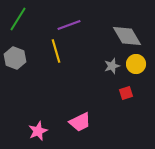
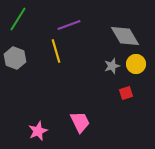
gray diamond: moved 2 px left
pink trapezoid: rotated 90 degrees counterclockwise
